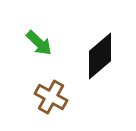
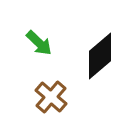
brown cross: rotated 12 degrees clockwise
